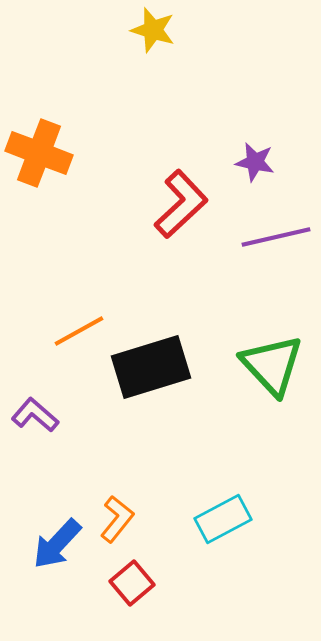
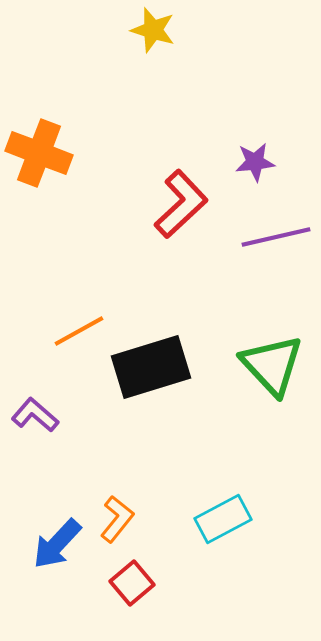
purple star: rotated 18 degrees counterclockwise
